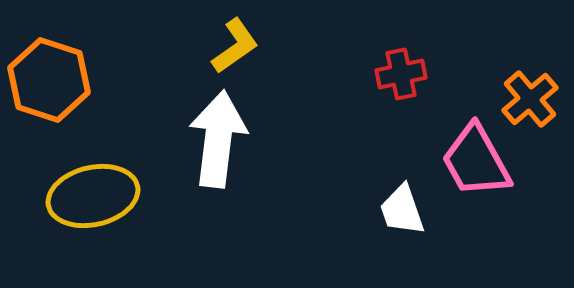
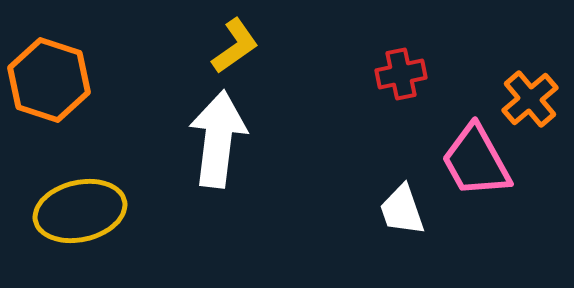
yellow ellipse: moved 13 px left, 15 px down
